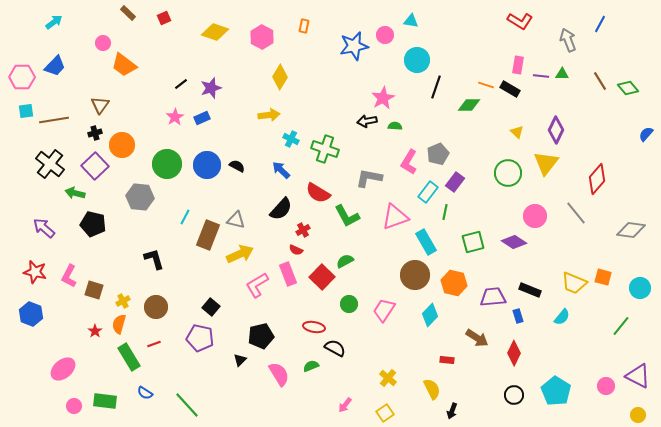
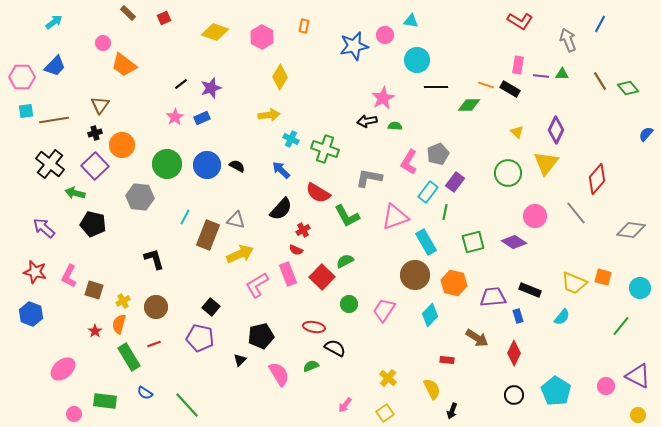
black line at (436, 87): rotated 70 degrees clockwise
pink circle at (74, 406): moved 8 px down
